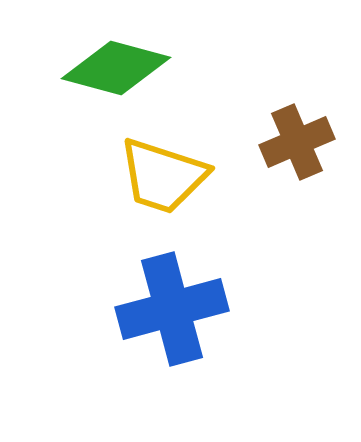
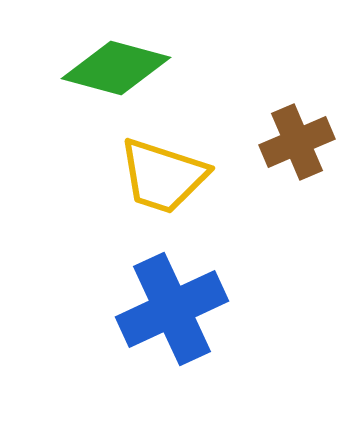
blue cross: rotated 10 degrees counterclockwise
